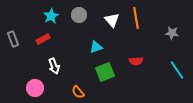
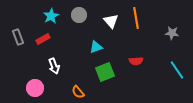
white triangle: moved 1 px left, 1 px down
gray rectangle: moved 5 px right, 2 px up
